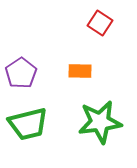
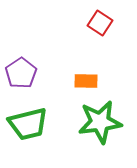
orange rectangle: moved 6 px right, 10 px down
